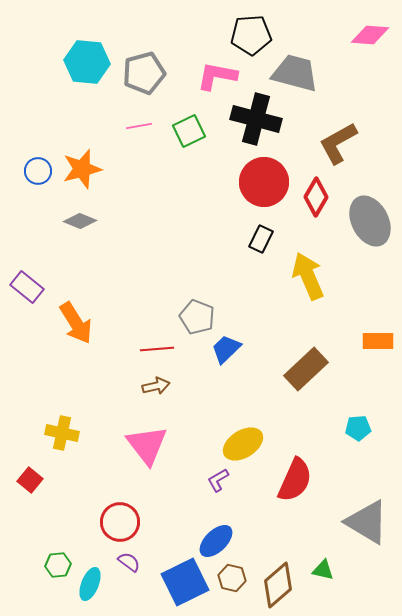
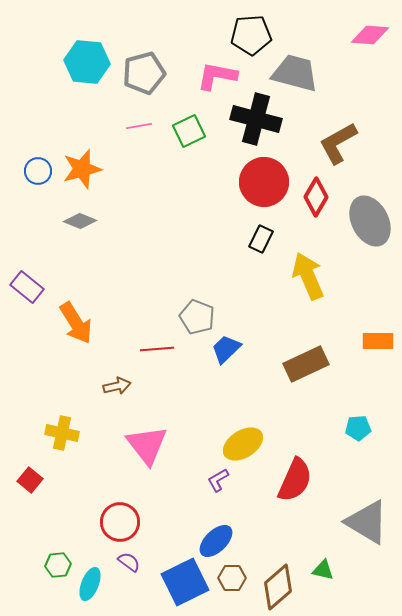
brown rectangle at (306, 369): moved 5 px up; rotated 18 degrees clockwise
brown arrow at (156, 386): moved 39 px left
brown hexagon at (232, 578): rotated 12 degrees counterclockwise
brown diamond at (278, 585): moved 2 px down
